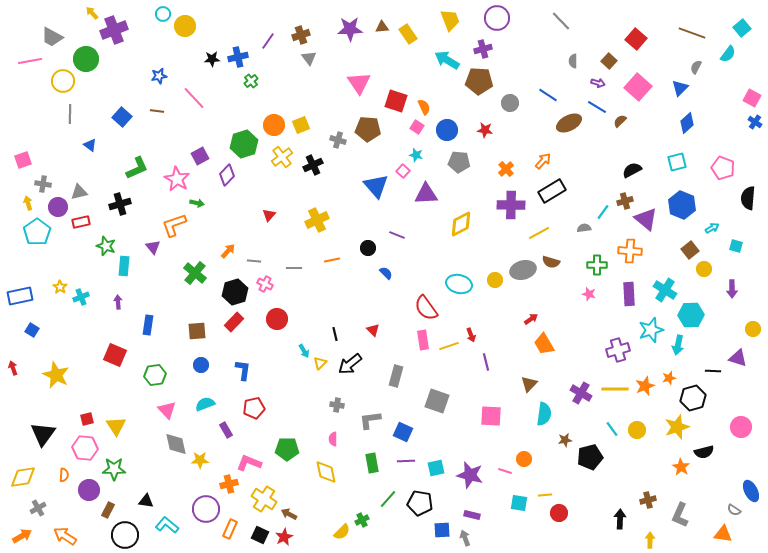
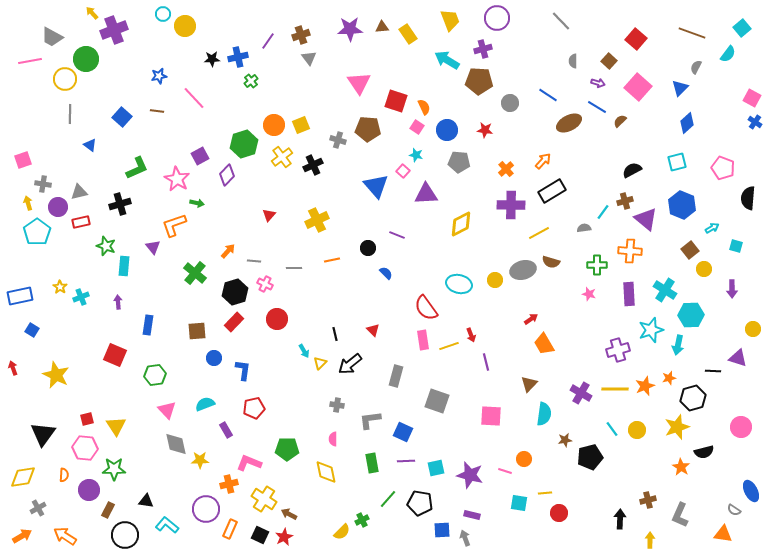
yellow circle at (63, 81): moved 2 px right, 2 px up
blue circle at (201, 365): moved 13 px right, 7 px up
yellow line at (545, 495): moved 2 px up
